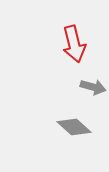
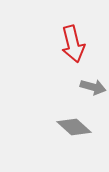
red arrow: moved 1 px left
